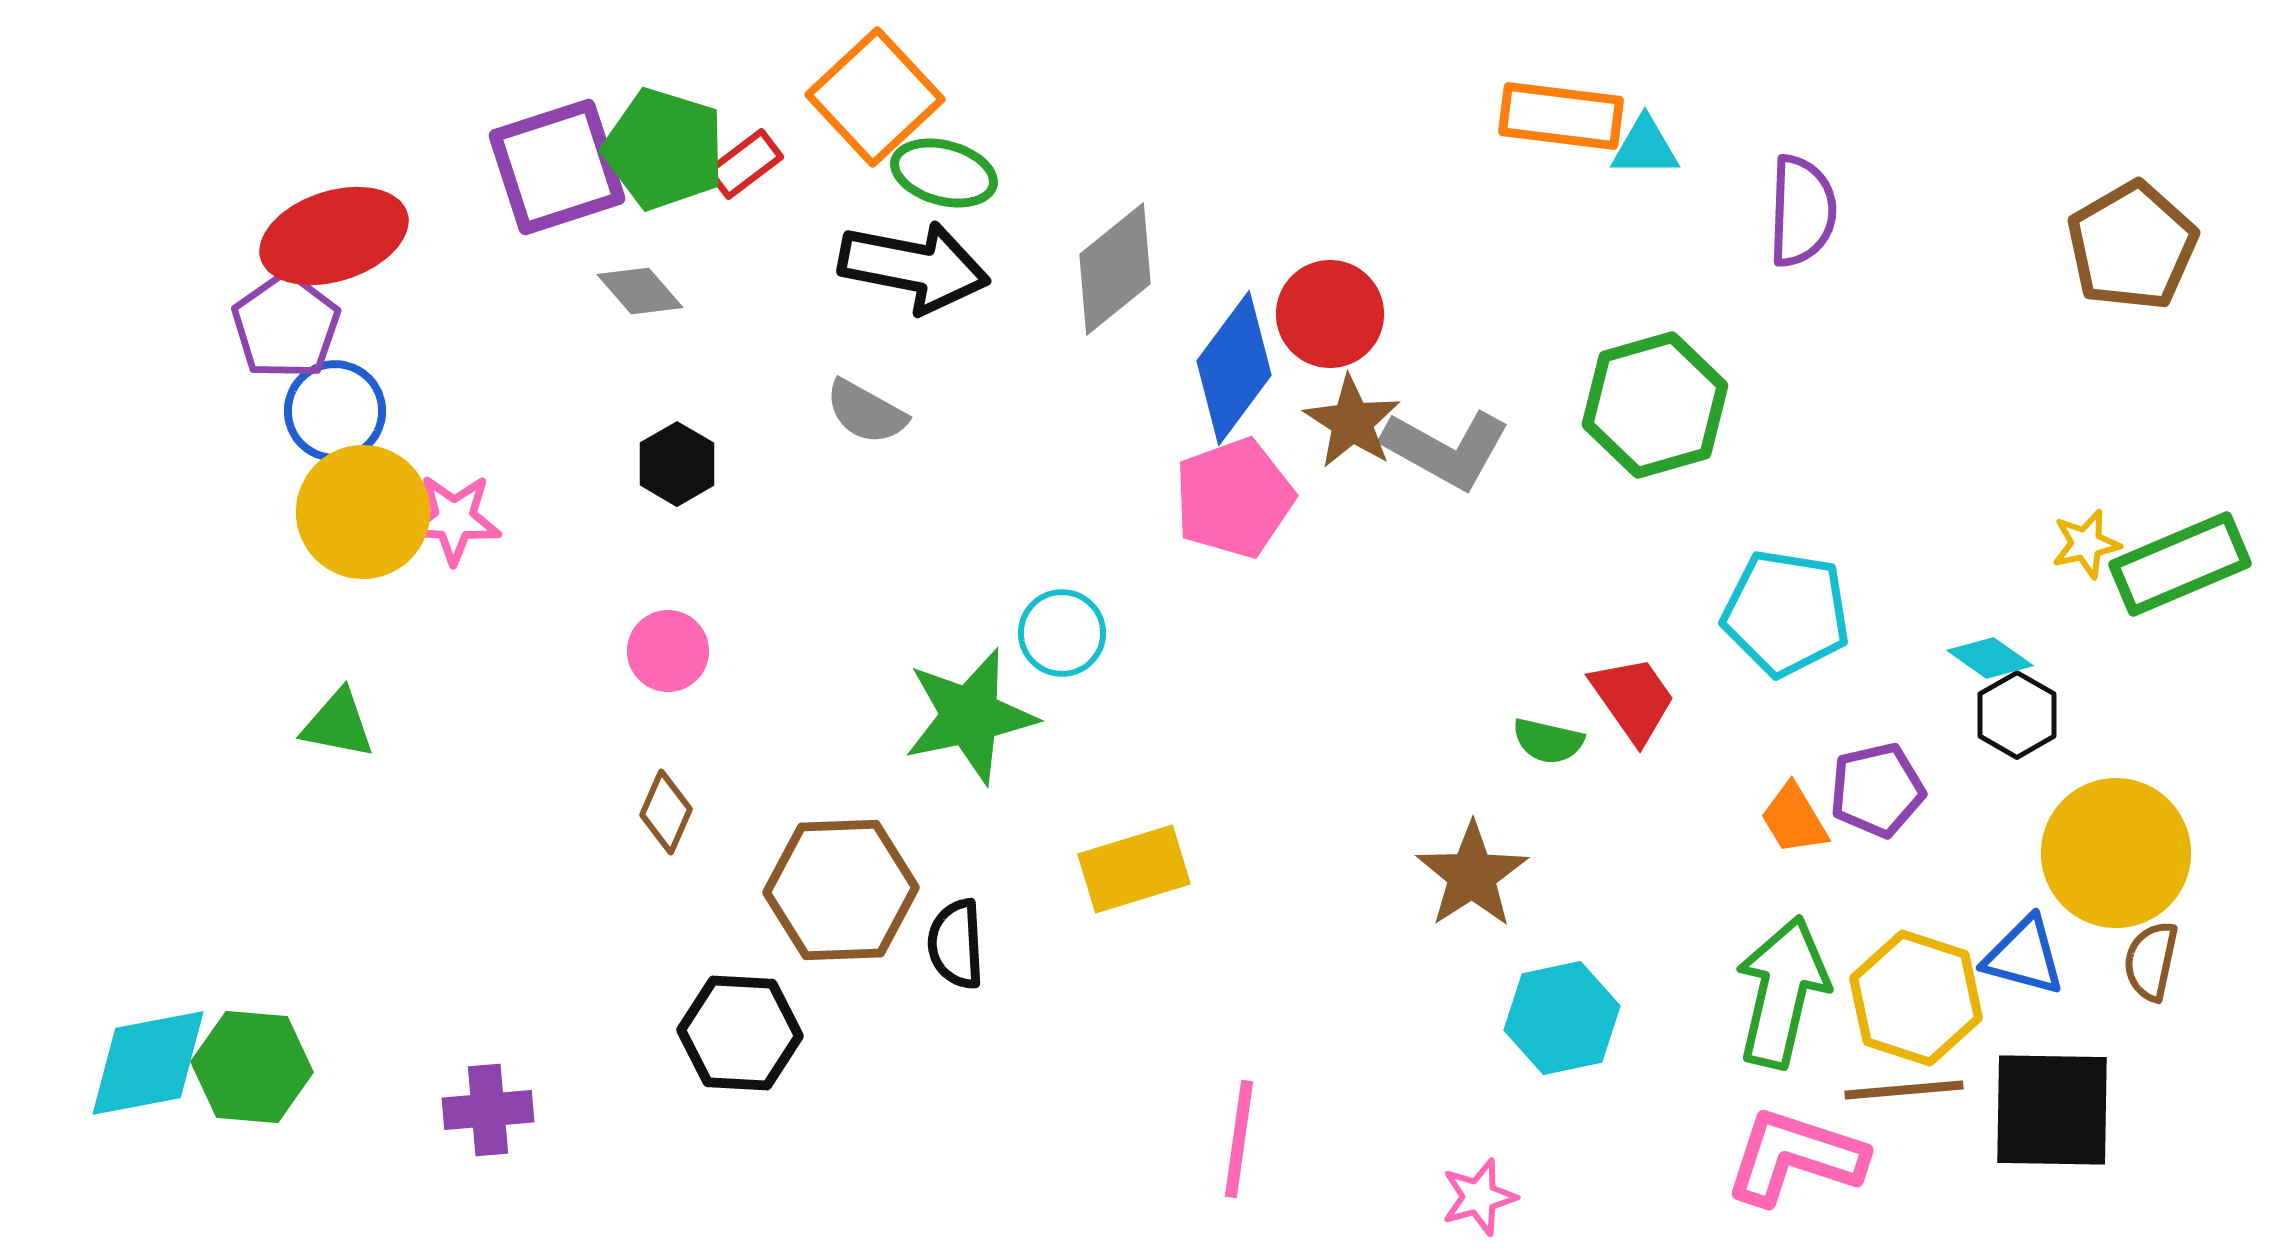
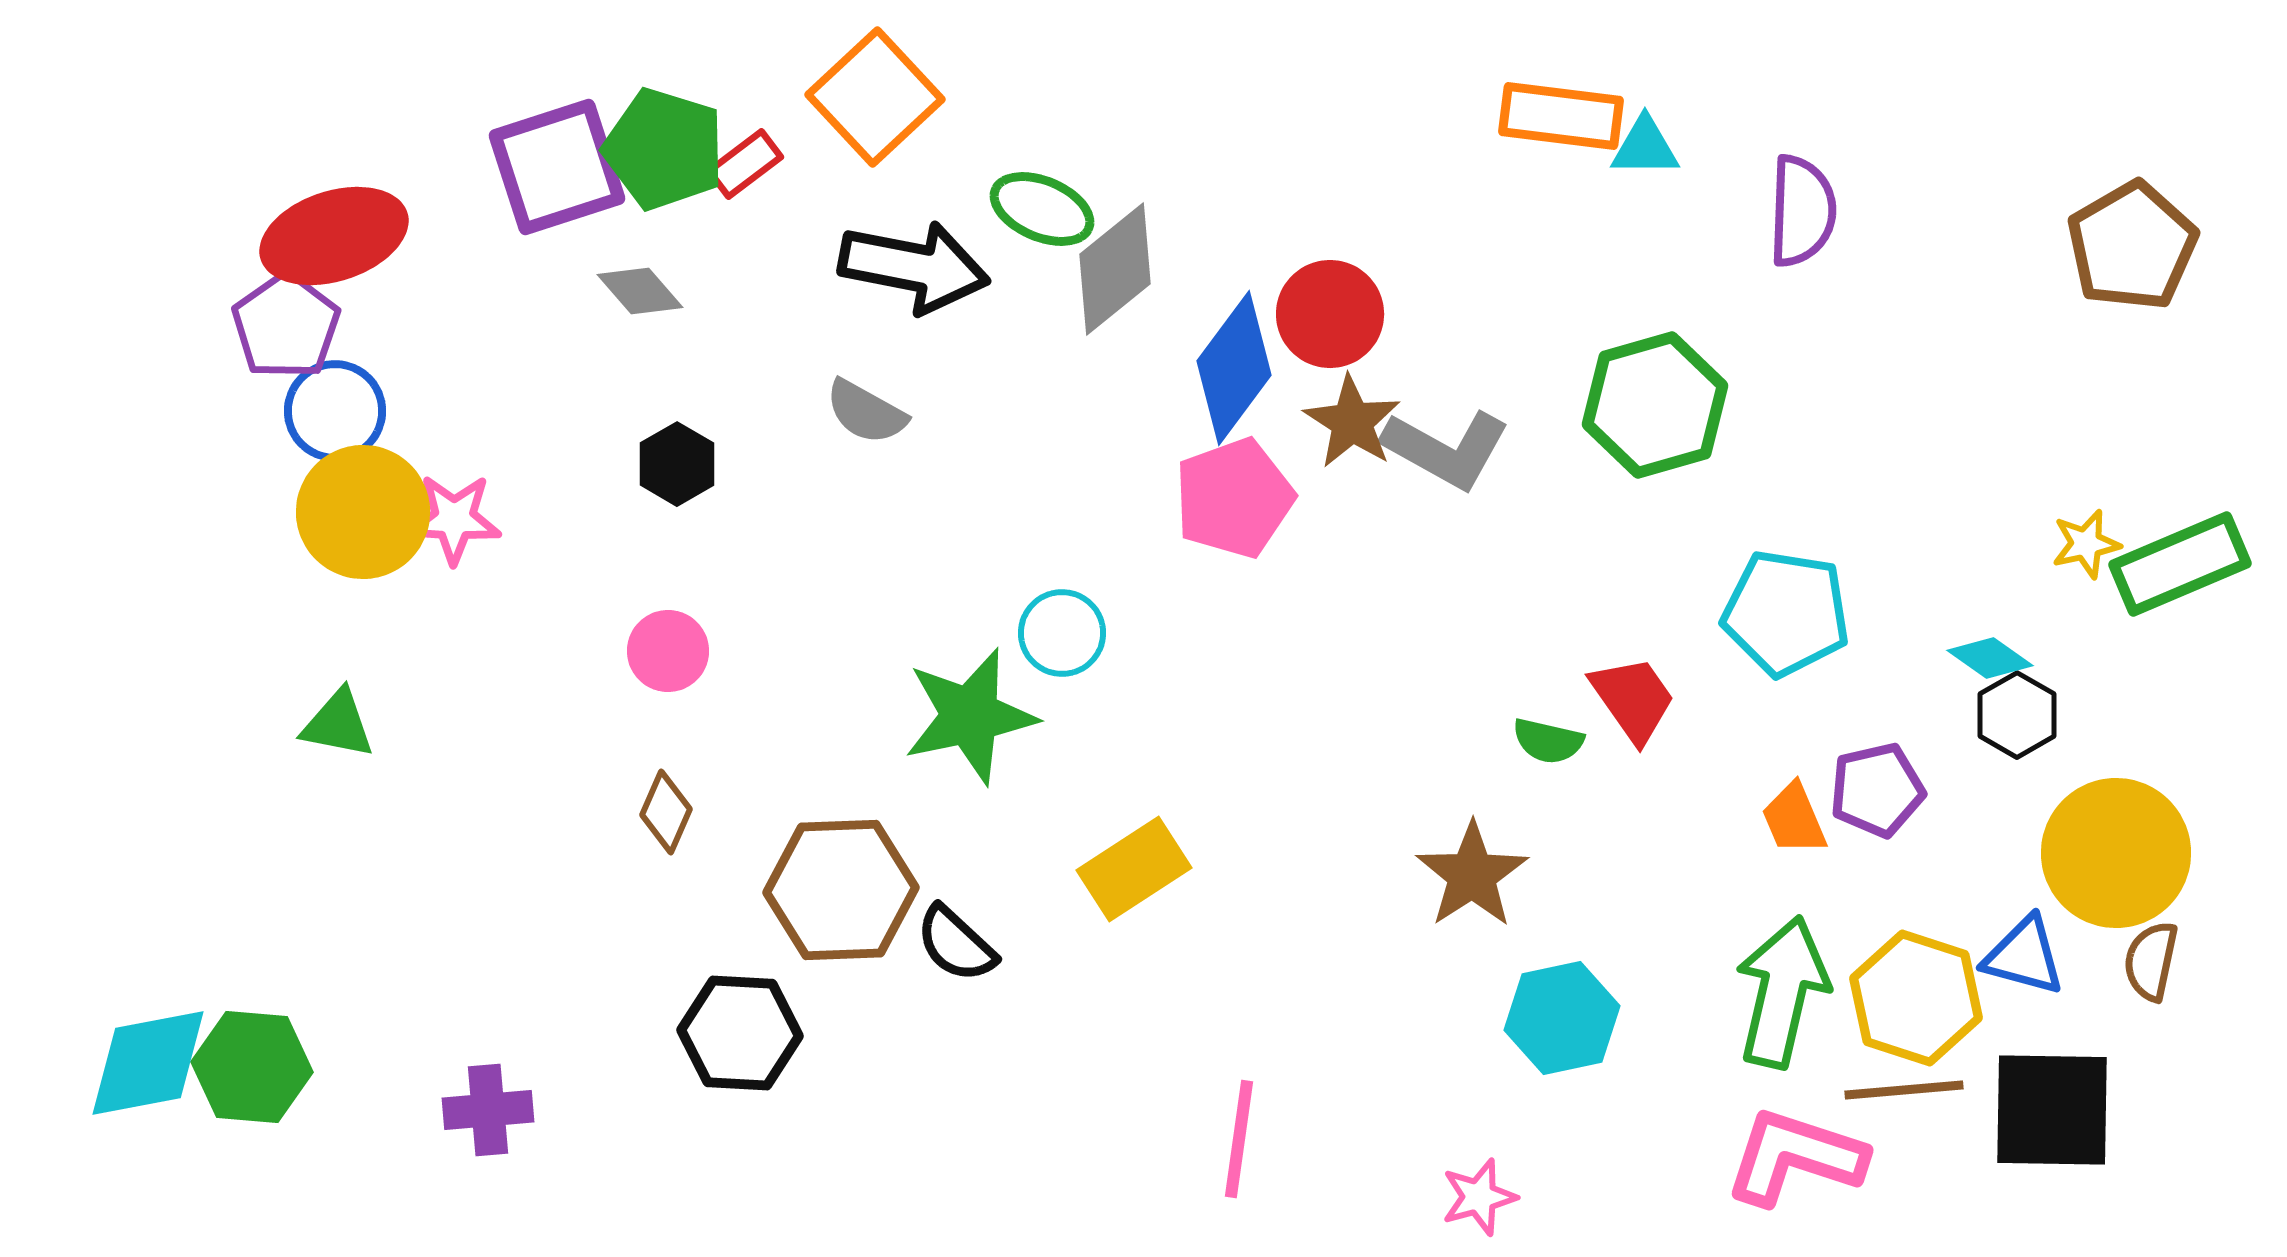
green ellipse at (944, 173): moved 98 px right, 36 px down; rotated 8 degrees clockwise
orange trapezoid at (1794, 819): rotated 8 degrees clockwise
yellow rectangle at (1134, 869): rotated 16 degrees counterclockwise
black semicircle at (956, 944): rotated 44 degrees counterclockwise
